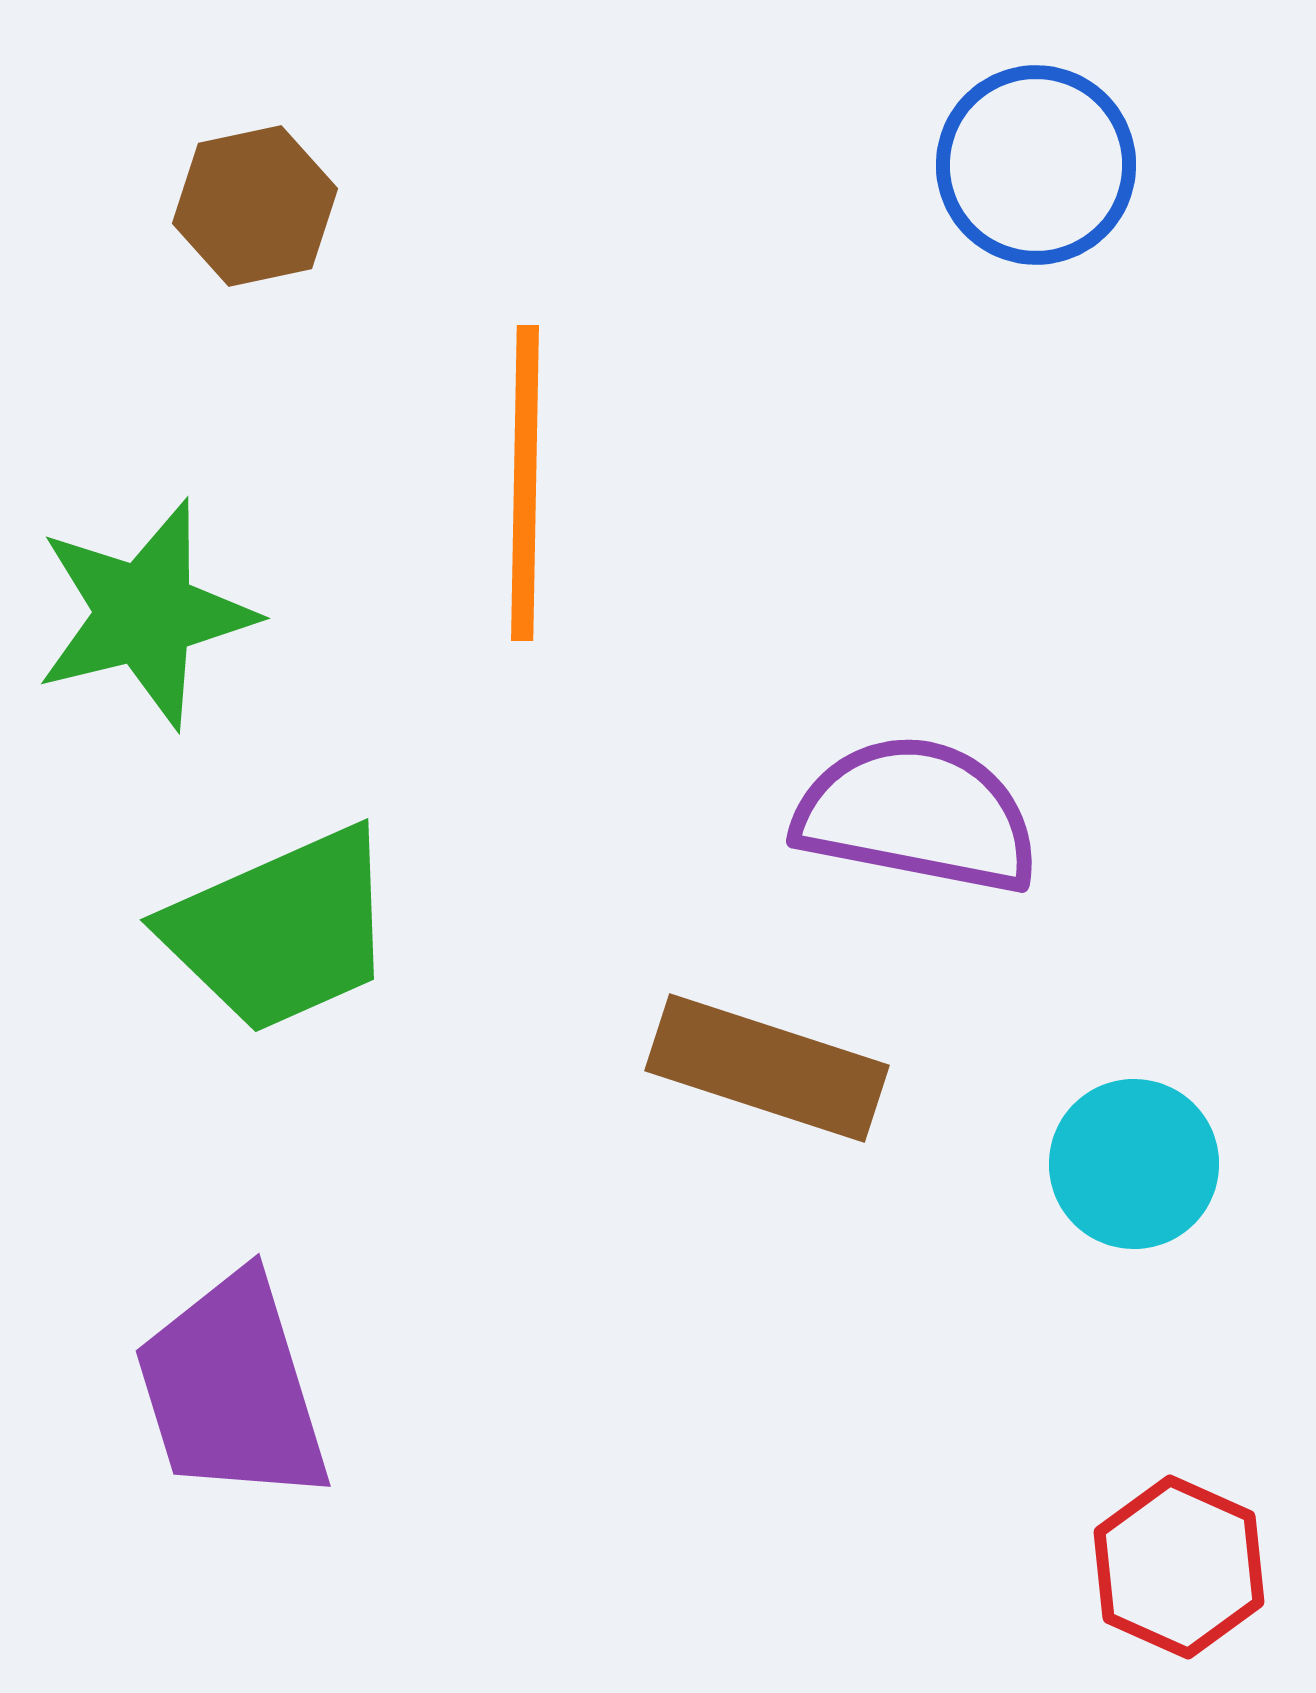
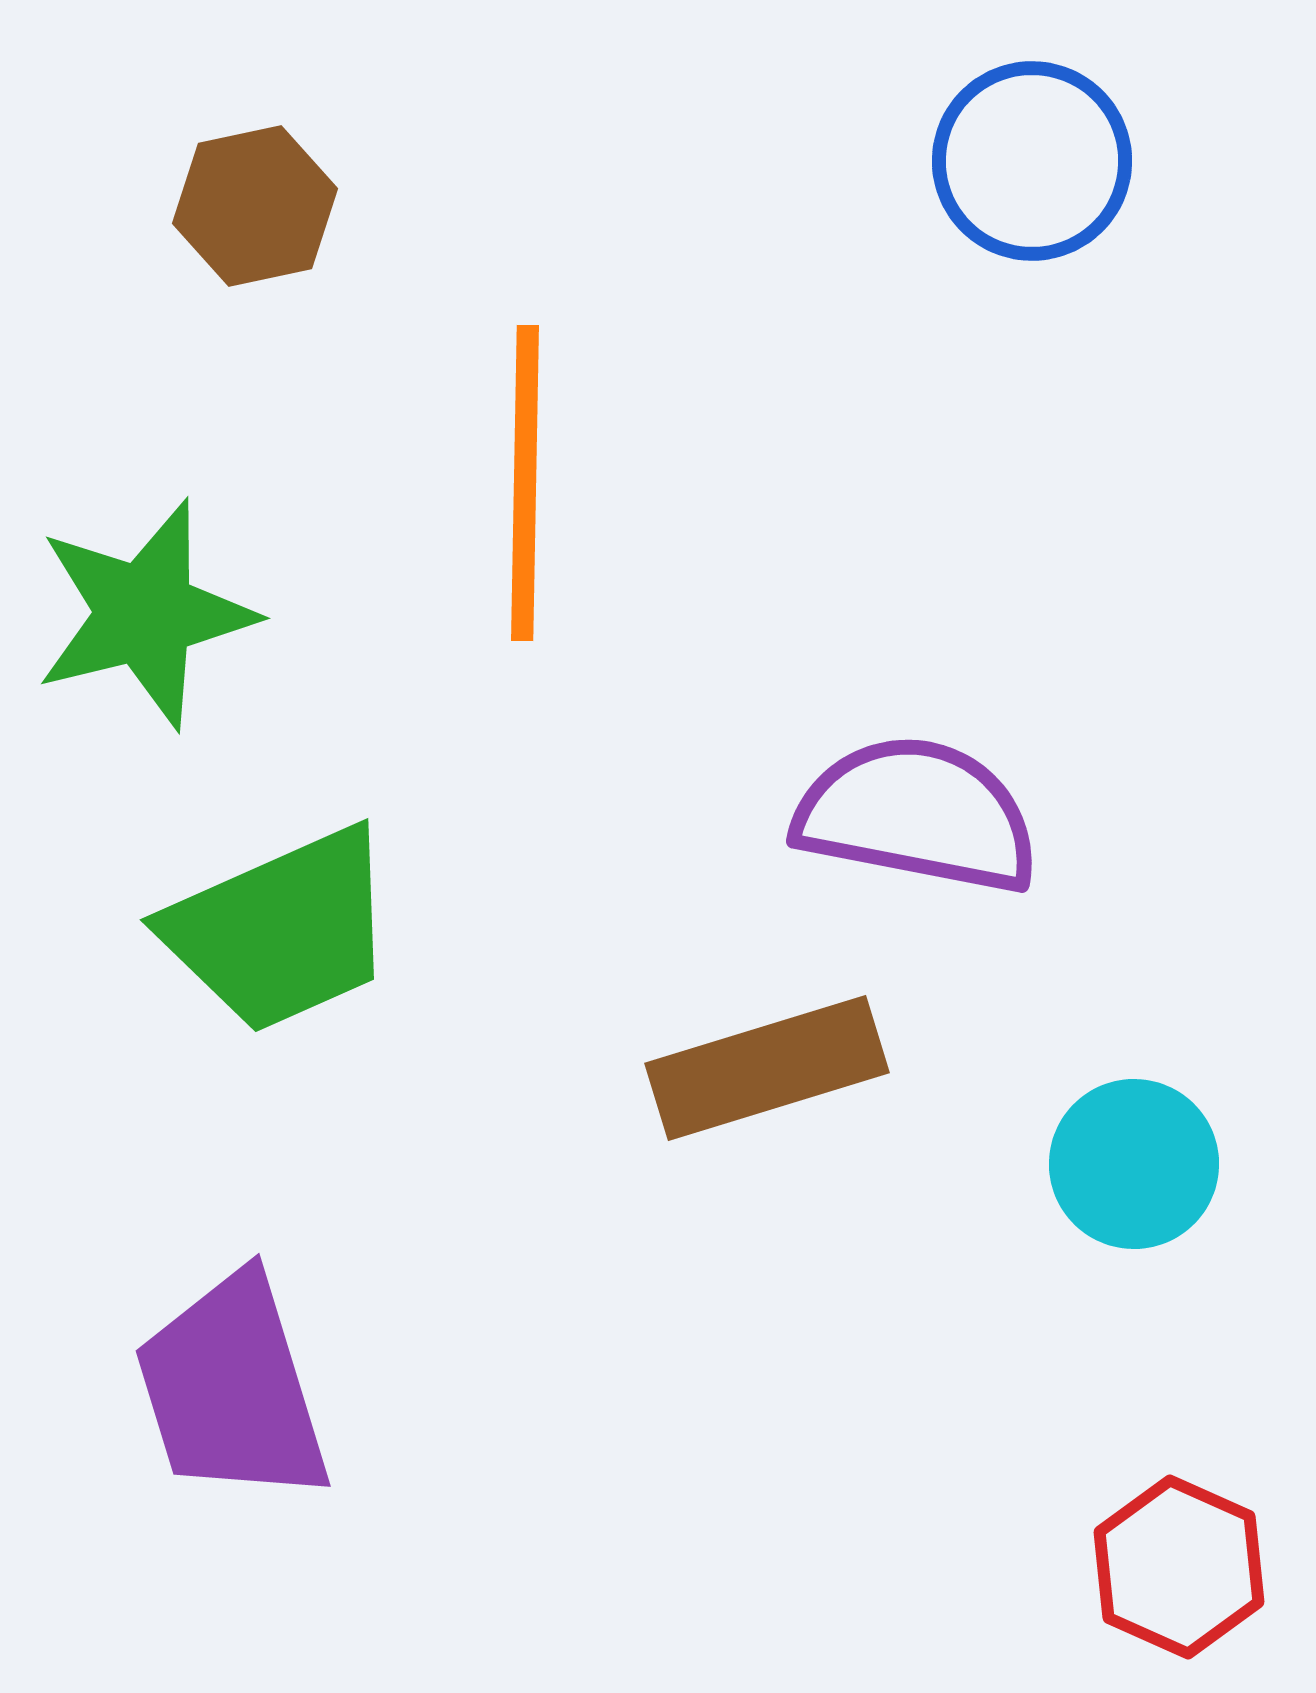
blue circle: moved 4 px left, 4 px up
brown rectangle: rotated 35 degrees counterclockwise
